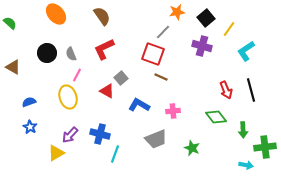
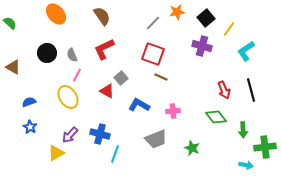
gray line: moved 10 px left, 9 px up
gray semicircle: moved 1 px right, 1 px down
red arrow: moved 2 px left
yellow ellipse: rotated 15 degrees counterclockwise
